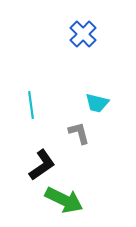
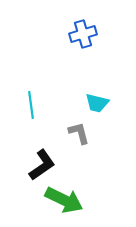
blue cross: rotated 28 degrees clockwise
